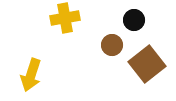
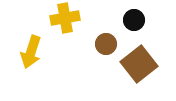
brown circle: moved 6 px left, 1 px up
brown square: moved 8 px left
yellow arrow: moved 23 px up
